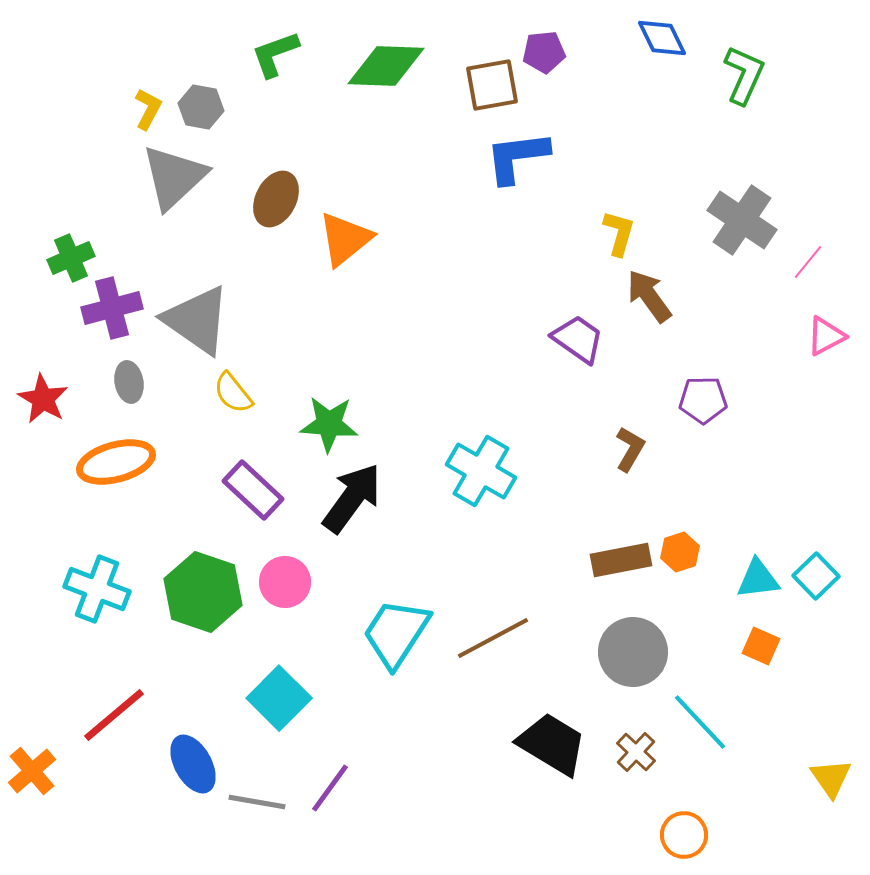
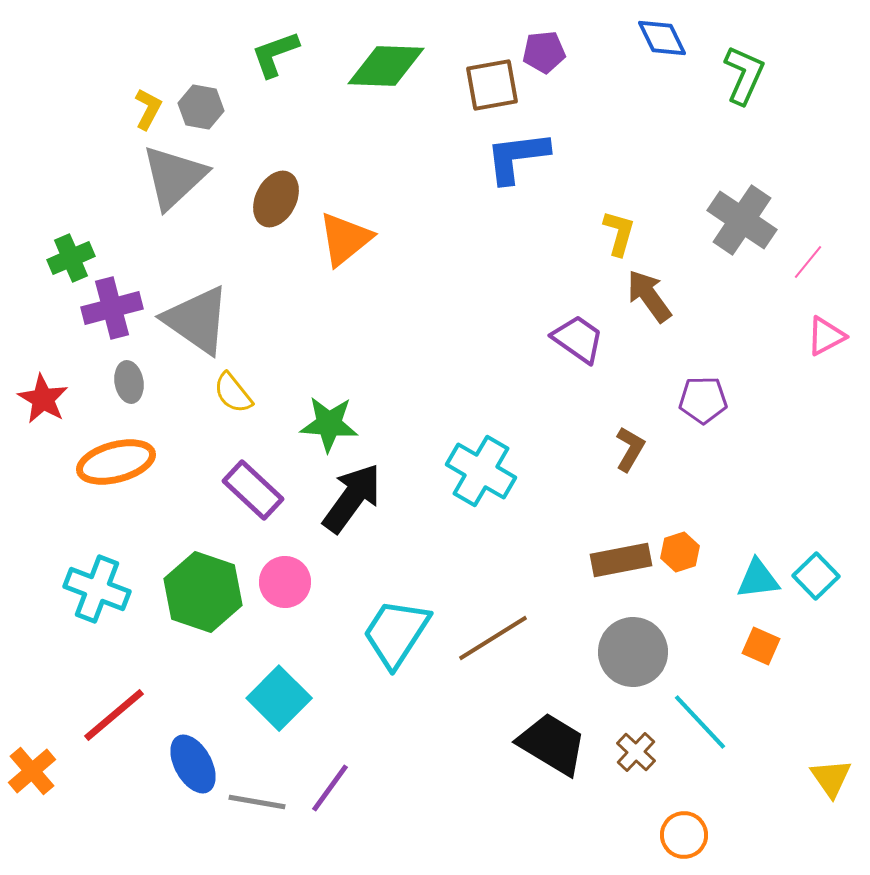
brown line at (493, 638): rotated 4 degrees counterclockwise
